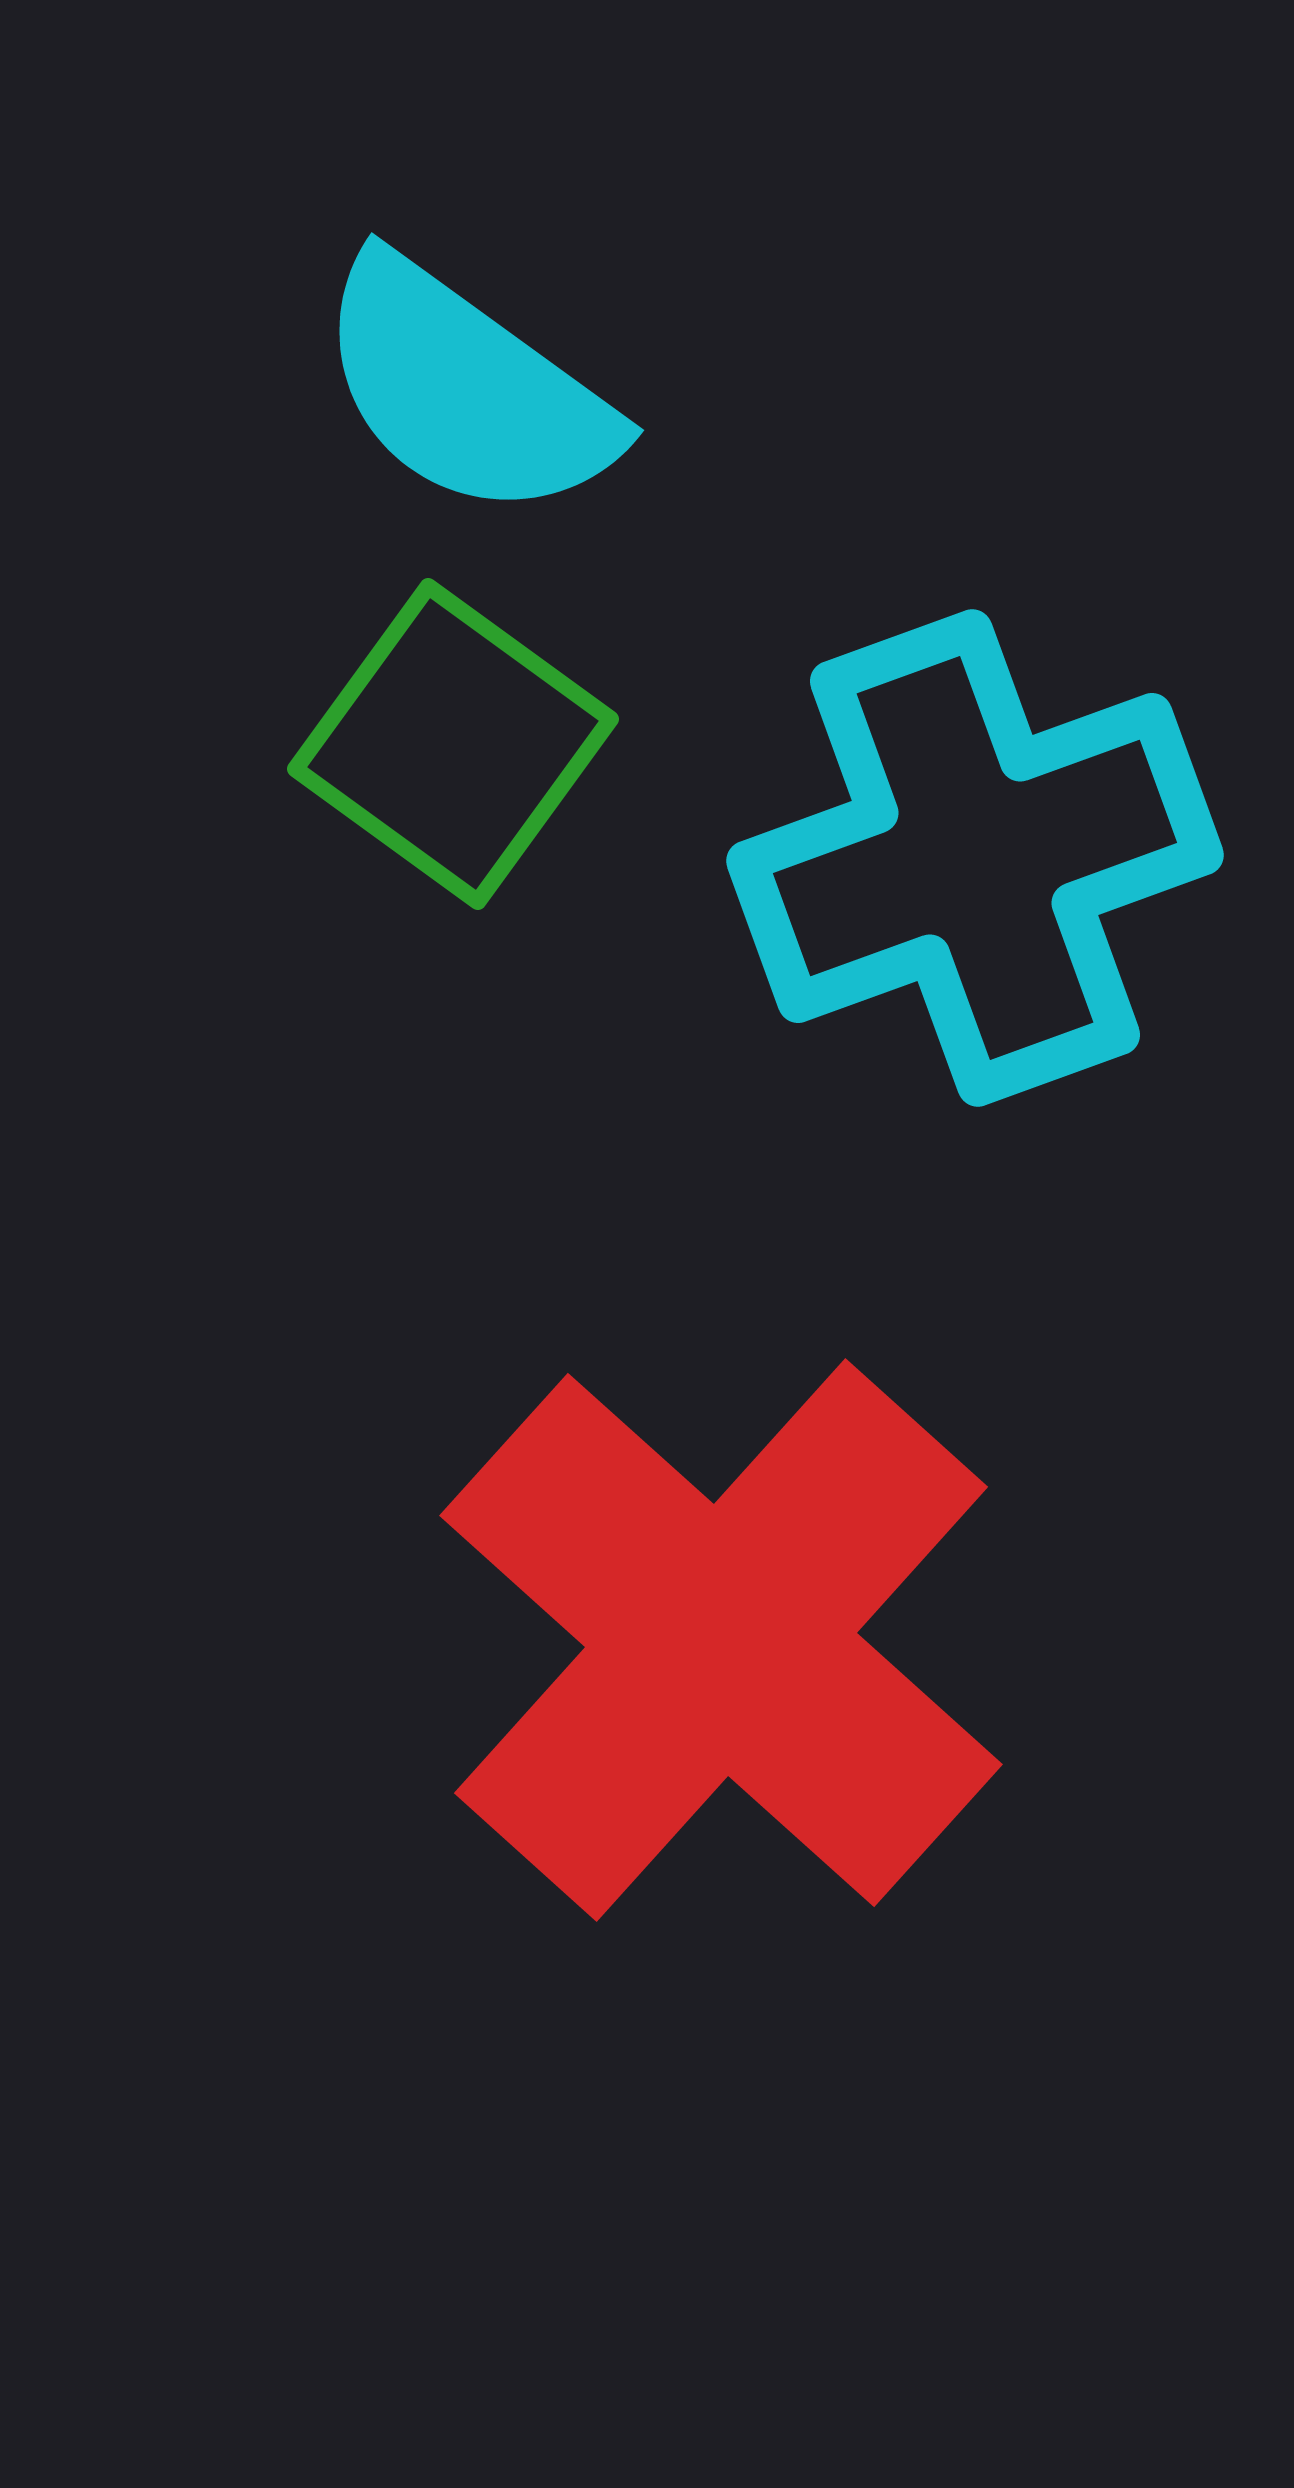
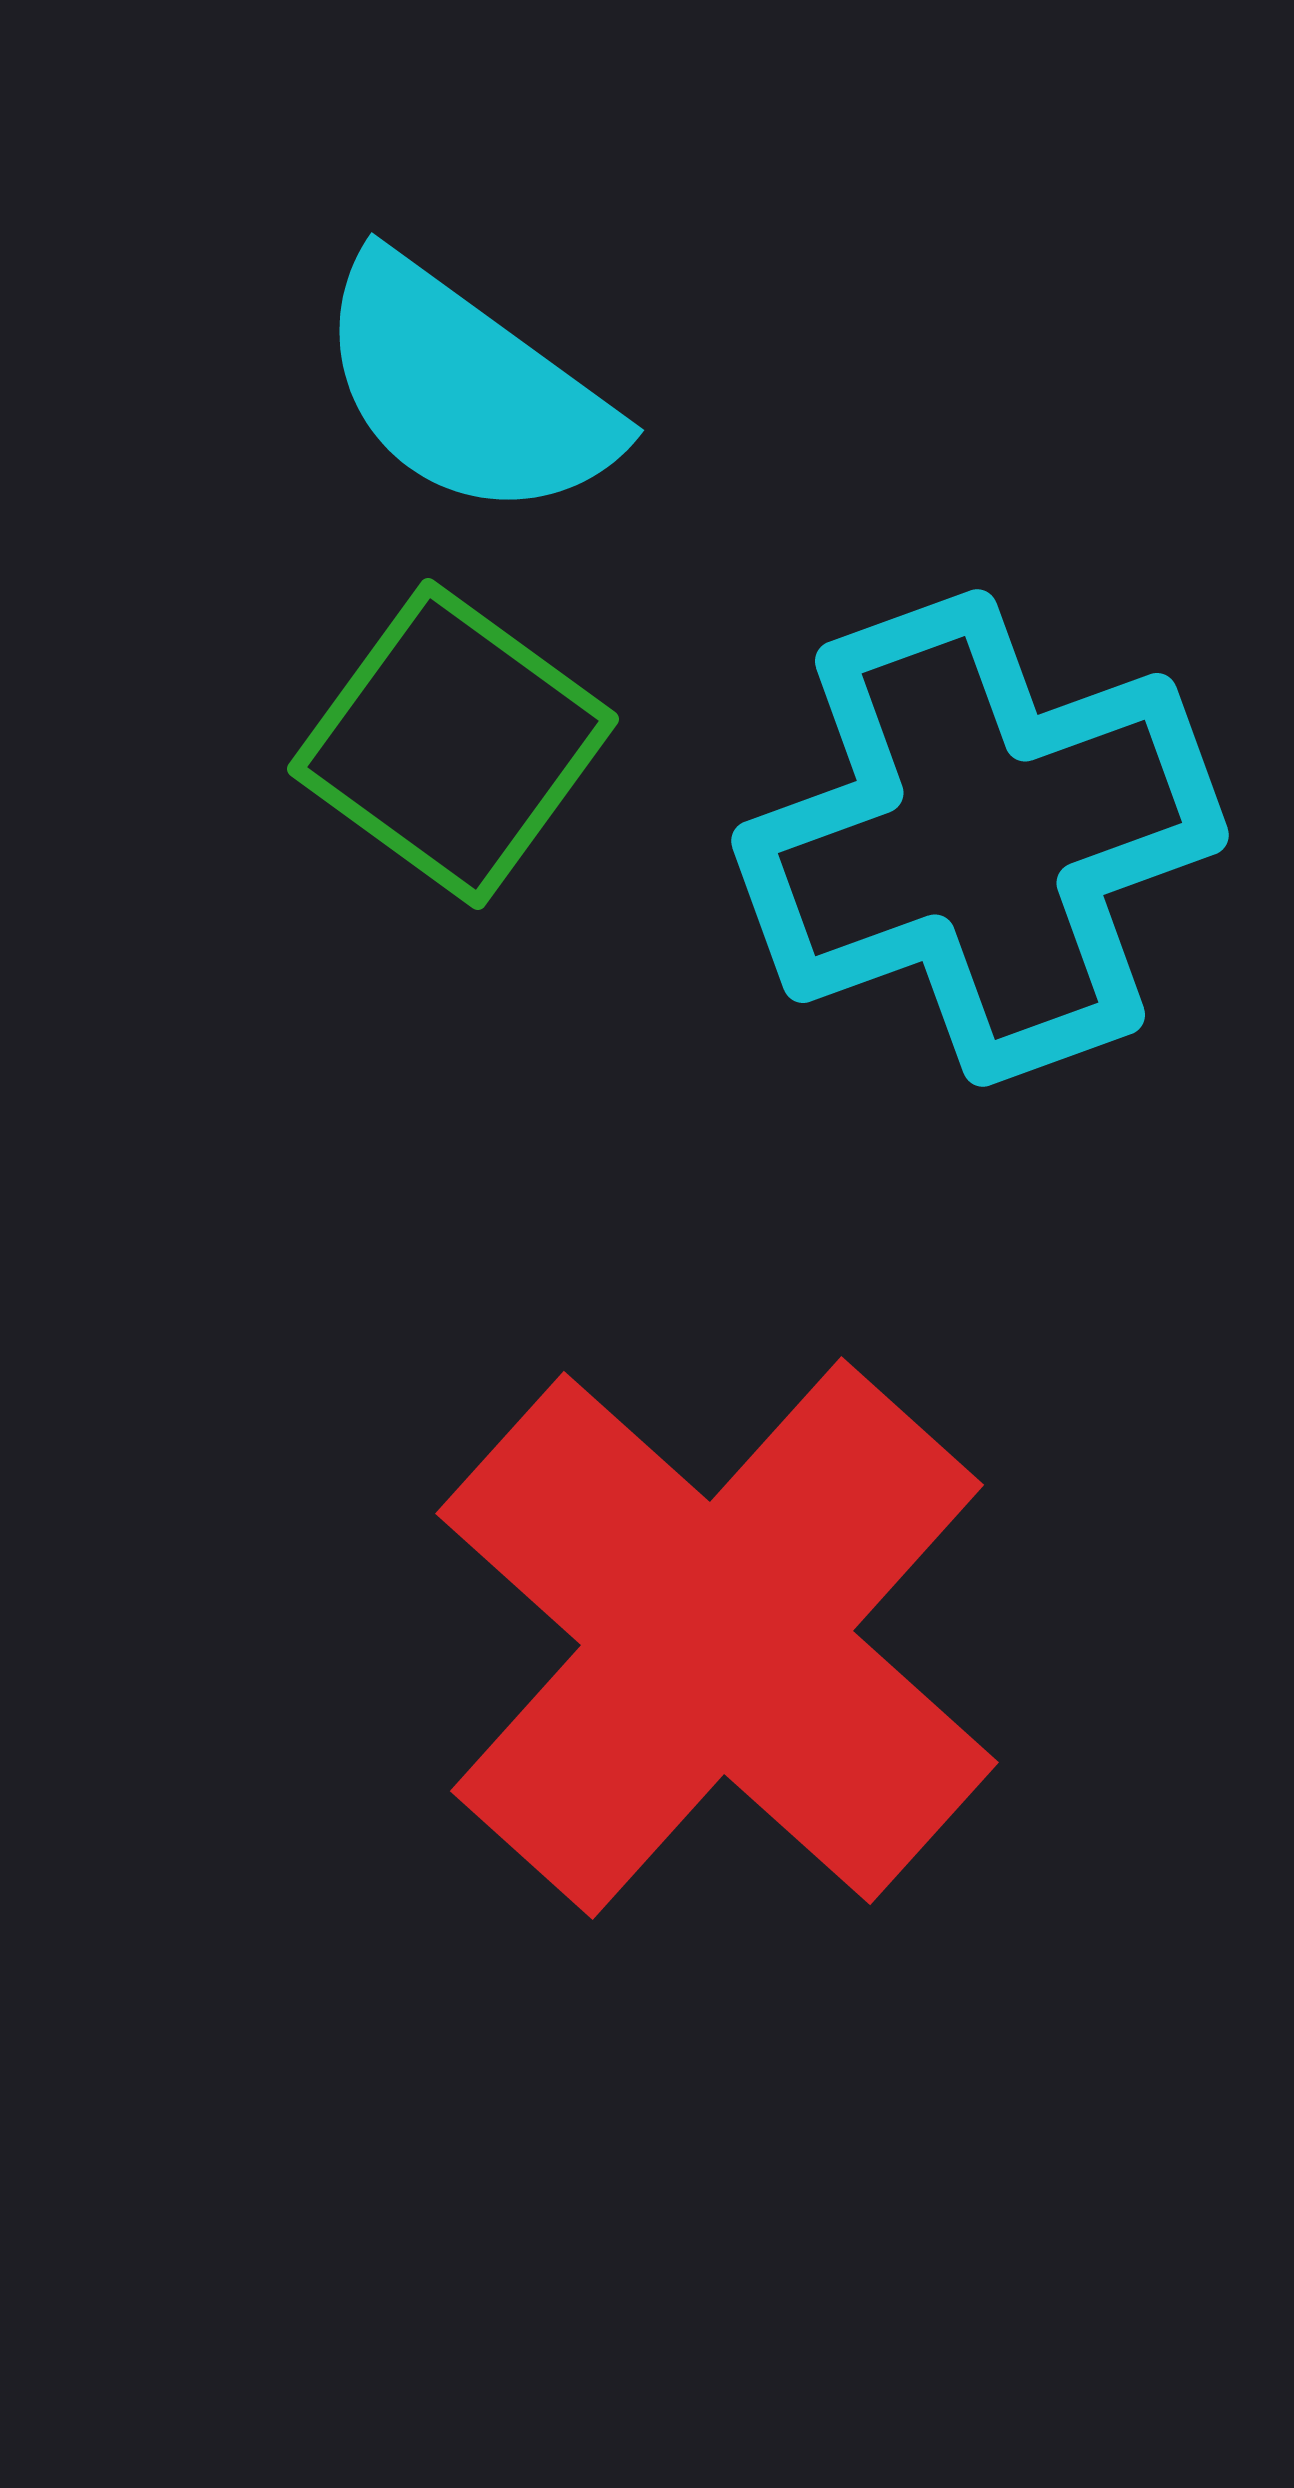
cyan cross: moved 5 px right, 20 px up
red cross: moved 4 px left, 2 px up
